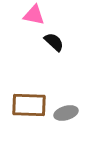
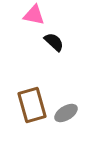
brown rectangle: moved 3 px right; rotated 72 degrees clockwise
gray ellipse: rotated 15 degrees counterclockwise
